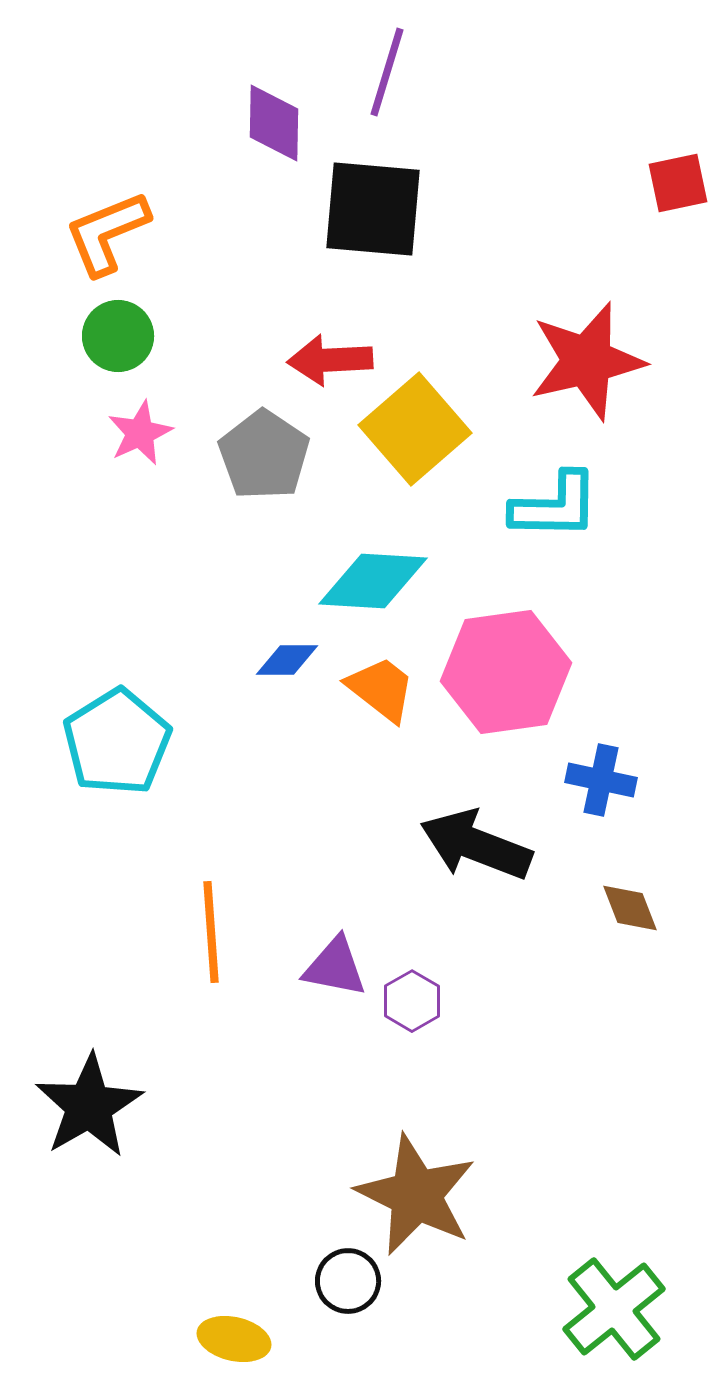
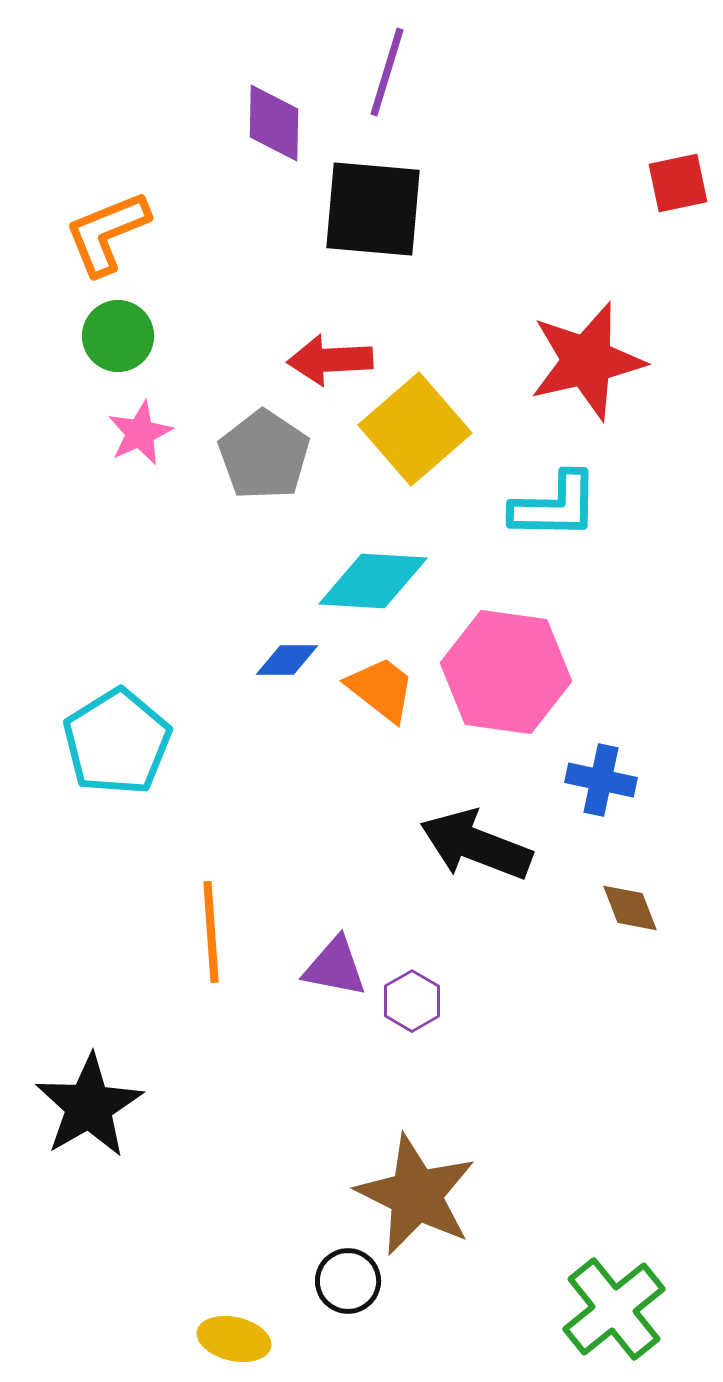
pink hexagon: rotated 16 degrees clockwise
